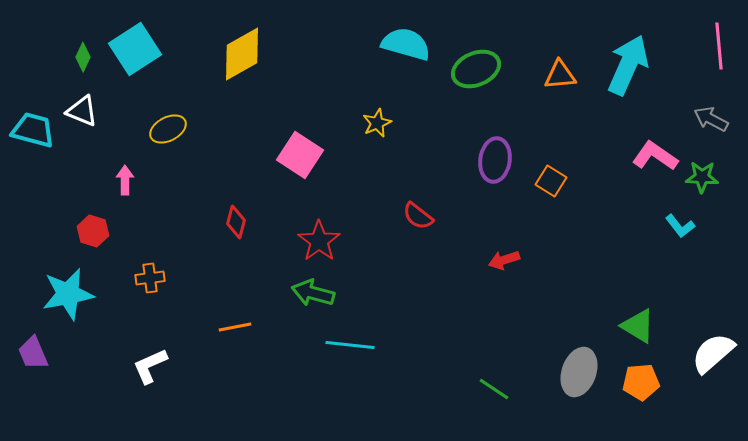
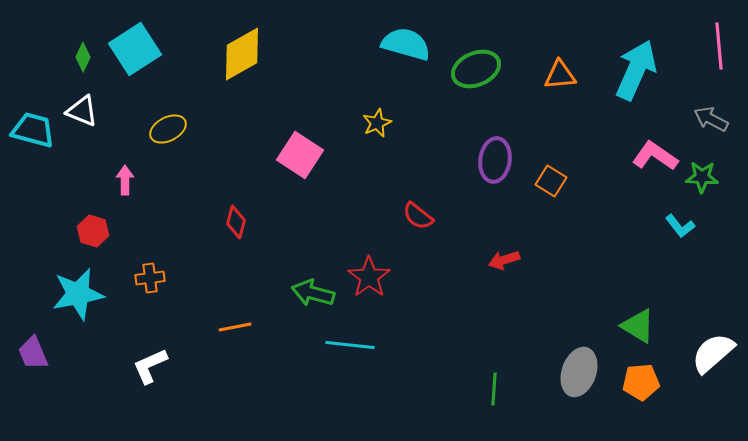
cyan arrow: moved 8 px right, 5 px down
red star: moved 50 px right, 36 px down
cyan star: moved 10 px right
green line: rotated 60 degrees clockwise
